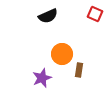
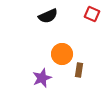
red square: moved 3 px left
